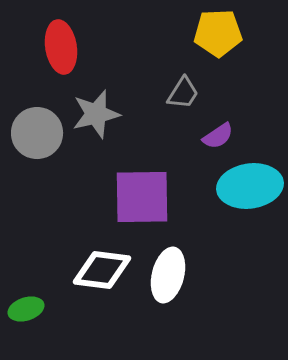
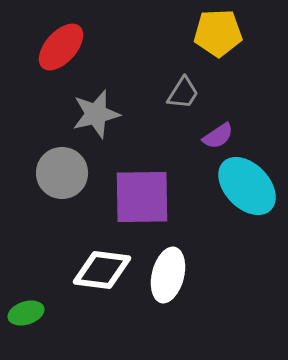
red ellipse: rotated 51 degrees clockwise
gray circle: moved 25 px right, 40 px down
cyan ellipse: moved 3 px left; rotated 54 degrees clockwise
green ellipse: moved 4 px down
